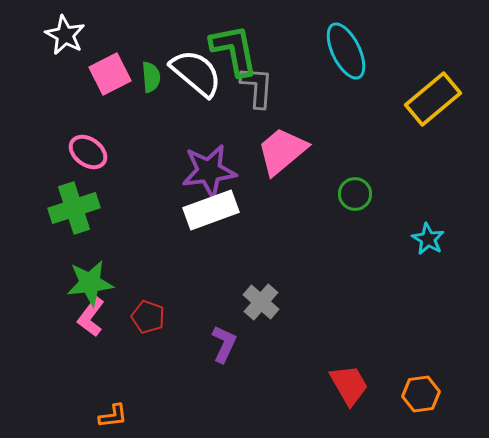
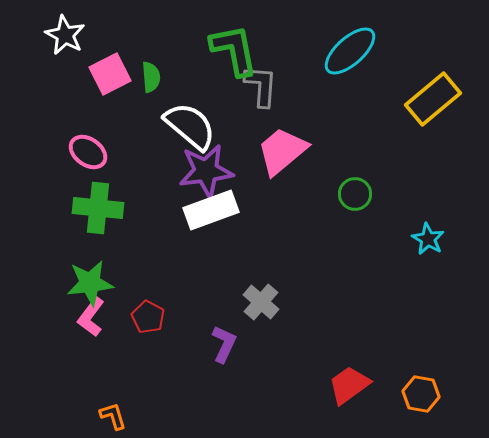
cyan ellipse: moved 4 px right; rotated 74 degrees clockwise
white semicircle: moved 6 px left, 53 px down
gray L-shape: moved 4 px right, 1 px up
purple star: moved 3 px left
green cross: moved 24 px right; rotated 24 degrees clockwise
red pentagon: rotated 8 degrees clockwise
red trapezoid: rotated 96 degrees counterclockwise
orange hexagon: rotated 18 degrees clockwise
orange L-shape: rotated 100 degrees counterclockwise
